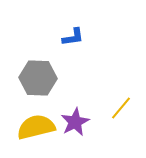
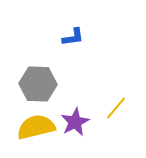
gray hexagon: moved 6 px down
yellow line: moved 5 px left
